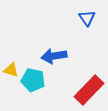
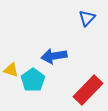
blue triangle: rotated 18 degrees clockwise
cyan pentagon: rotated 25 degrees clockwise
red rectangle: moved 1 px left
